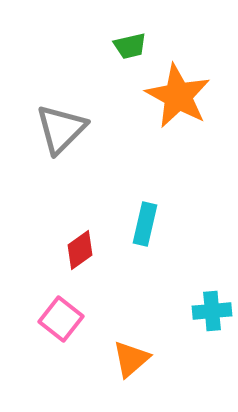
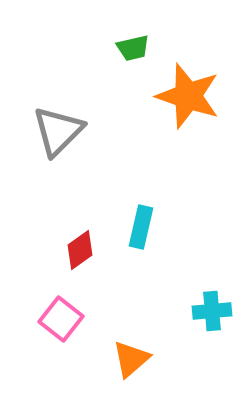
green trapezoid: moved 3 px right, 2 px down
orange star: moved 10 px right; rotated 10 degrees counterclockwise
gray triangle: moved 3 px left, 2 px down
cyan rectangle: moved 4 px left, 3 px down
